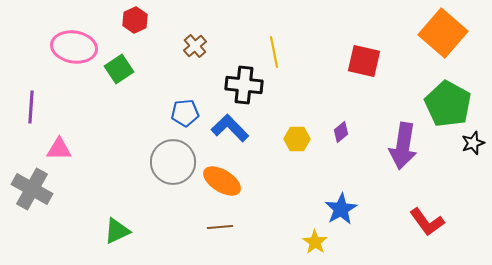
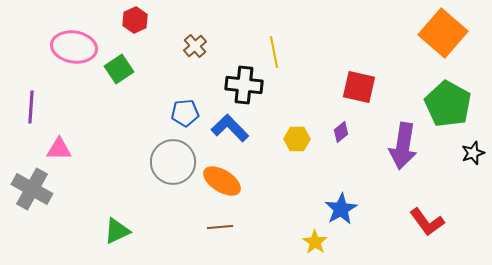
red square: moved 5 px left, 26 px down
black star: moved 10 px down
